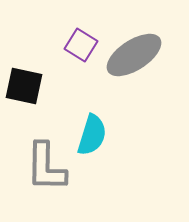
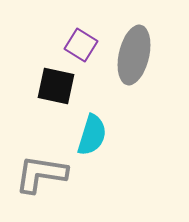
gray ellipse: rotated 44 degrees counterclockwise
black square: moved 32 px right
gray L-shape: moved 5 px left, 7 px down; rotated 98 degrees clockwise
